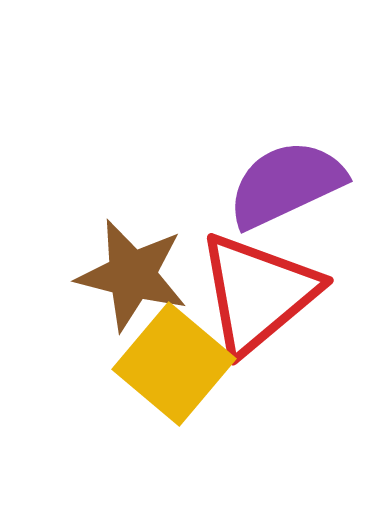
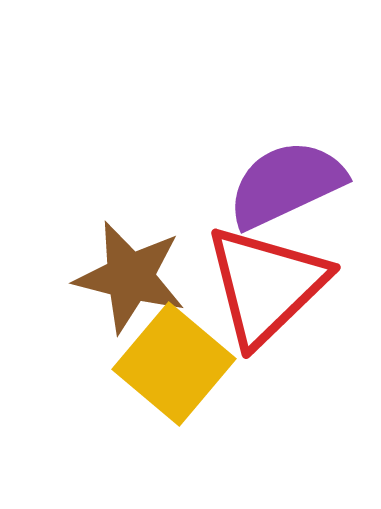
brown star: moved 2 px left, 2 px down
red triangle: moved 8 px right, 8 px up; rotated 4 degrees counterclockwise
